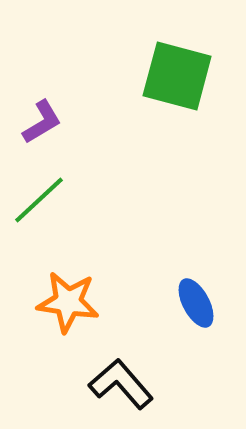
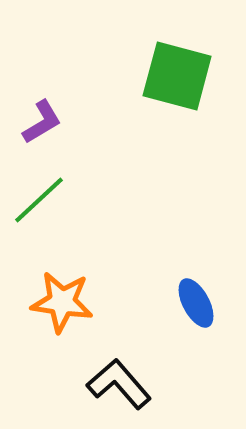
orange star: moved 6 px left
black L-shape: moved 2 px left
